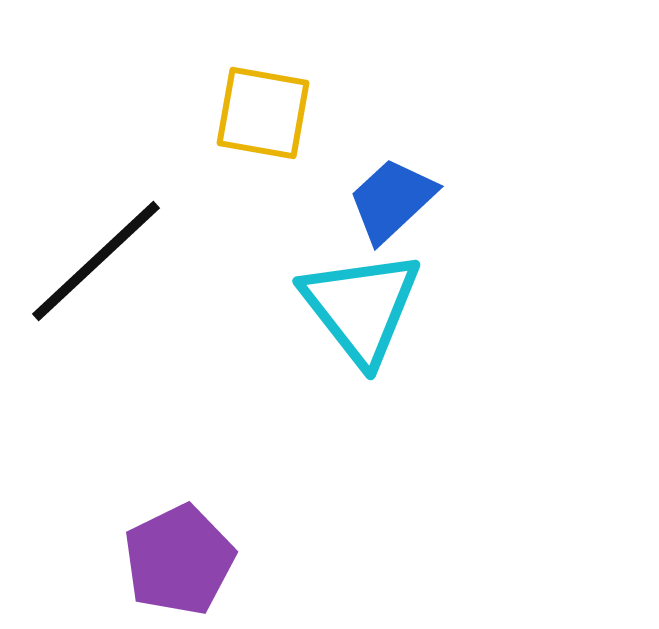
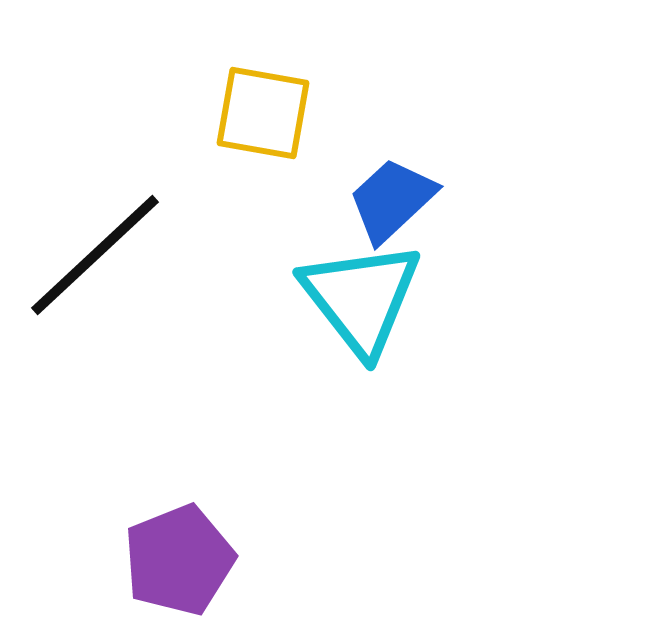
black line: moved 1 px left, 6 px up
cyan triangle: moved 9 px up
purple pentagon: rotated 4 degrees clockwise
